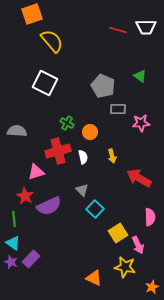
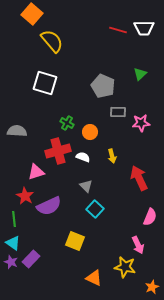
orange square: rotated 30 degrees counterclockwise
white trapezoid: moved 2 px left, 1 px down
green triangle: moved 2 px up; rotated 40 degrees clockwise
white square: rotated 10 degrees counterclockwise
gray rectangle: moved 3 px down
white semicircle: rotated 56 degrees counterclockwise
red arrow: rotated 35 degrees clockwise
gray triangle: moved 4 px right, 4 px up
pink semicircle: rotated 24 degrees clockwise
yellow square: moved 43 px left, 8 px down; rotated 36 degrees counterclockwise
